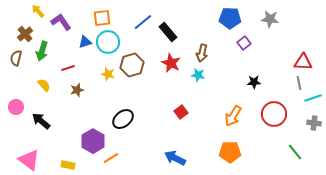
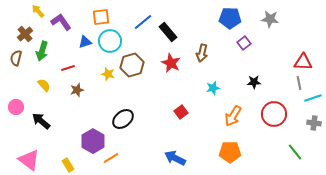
orange square: moved 1 px left, 1 px up
cyan circle: moved 2 px right, 1 px up
cyan star: moved 15 px right, 13 px down; rotated 24 degrees counterclockwise
yellow rectangle: rotated 48 degrees clockwise
